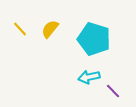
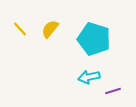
purple line: rotated 63 degrees counterclockwise
